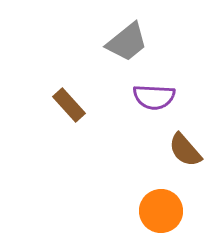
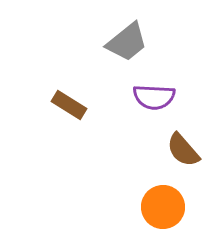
brown rectangle: rotated 16 degrees counterclockwise
brown semicircle: moved 2 px left
orange circle: moved 2 px right, 4 px up
